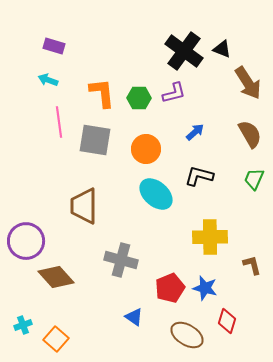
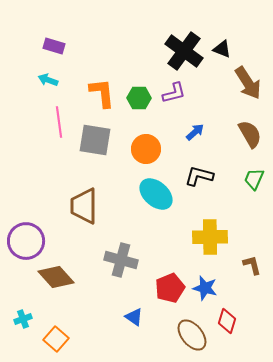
cyan cross: moved 6 px up
brown ellipse: moved 5 px right; rotated 20 degrees clockwise
